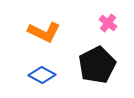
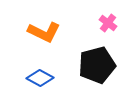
black pentagon: rotated 12 degrees clockwise
blue diamond: moved 2 px left, 3 px down
